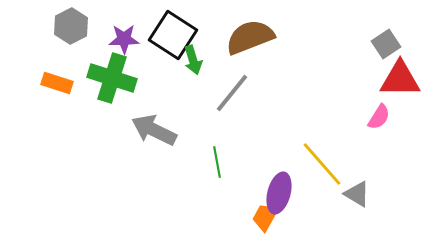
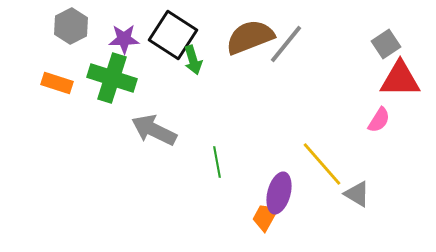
gray line: moved 54 px right, 49 px up
pink semicircle: moved 3 px down
